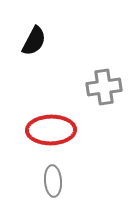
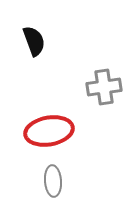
black semicircle: rotated 48 degrees counterclockwise
red ellipse: moved 2 px left, 1 px down; rotated 9 degrees counterclockwise
